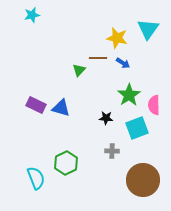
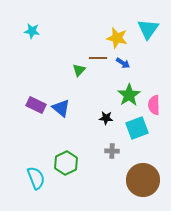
cyan star: moved 16 px down; rotated 21 degrees clockwise
blue triangle: rotated 24 degrees clockwise
